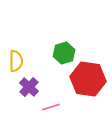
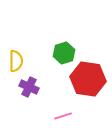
purple cross: rotated 18 degrees counterclockwise
pink line: moved 12 px right, 9 px down
